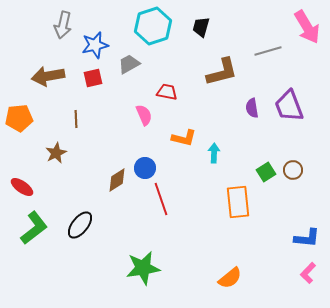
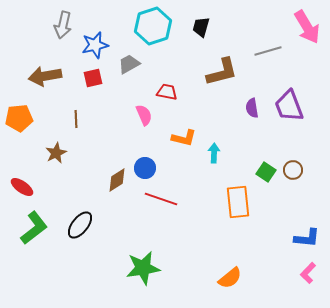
brown arrow: moved 3 px left
green square: rotated 24 degrees counterclockwise
red line: rotated 52 degrees counterclockwise
